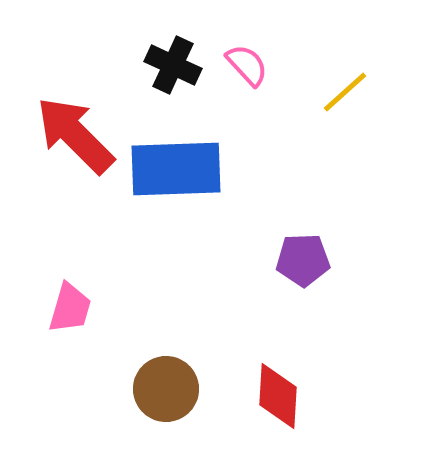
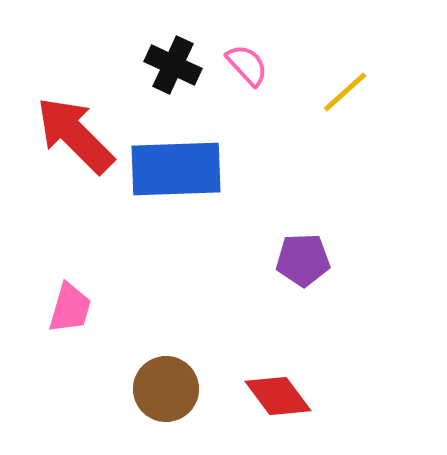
red diamond: rotated 40 degrees counterclockwise
